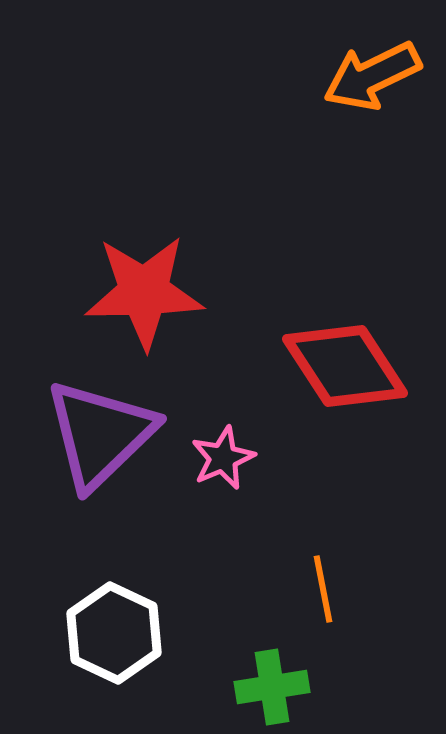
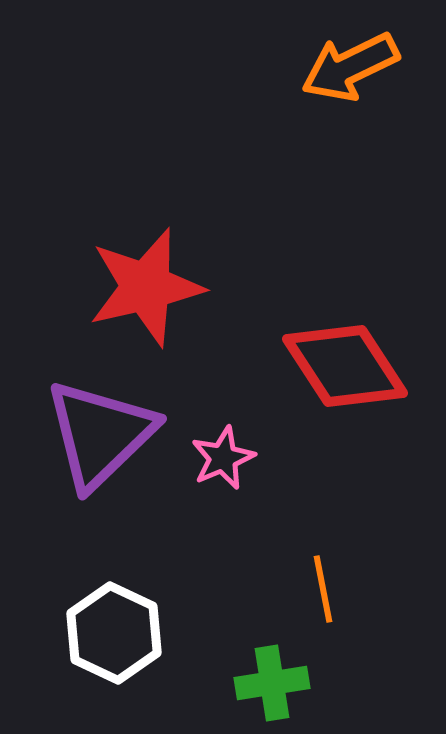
orange arrow: moved 22 px left, 9 px up
red star: moved 2 px right, 5 px up; rotated 12 degrees counterclockwise
green cross: moved 4 px up
